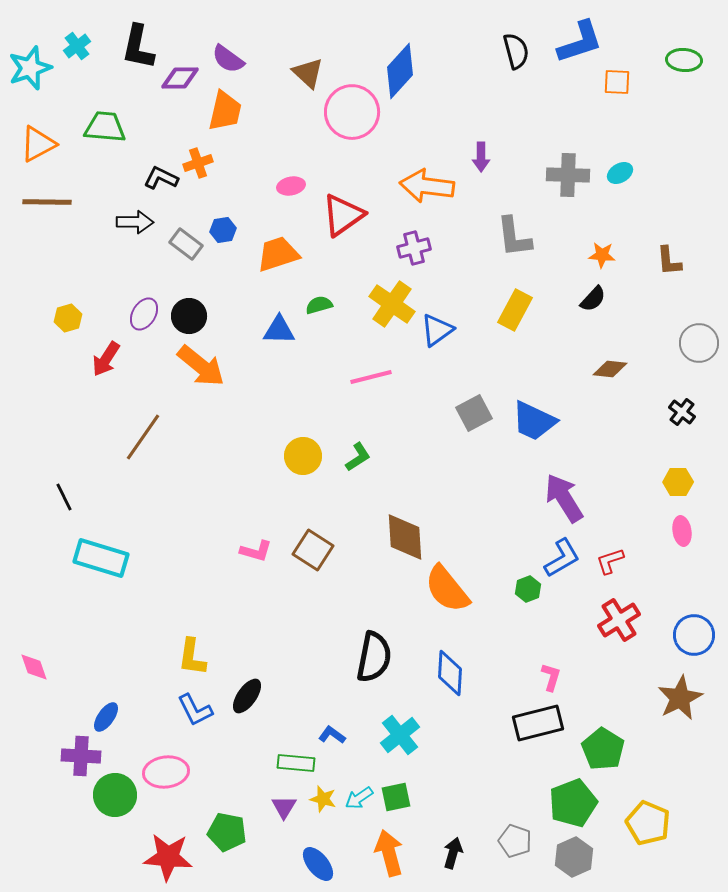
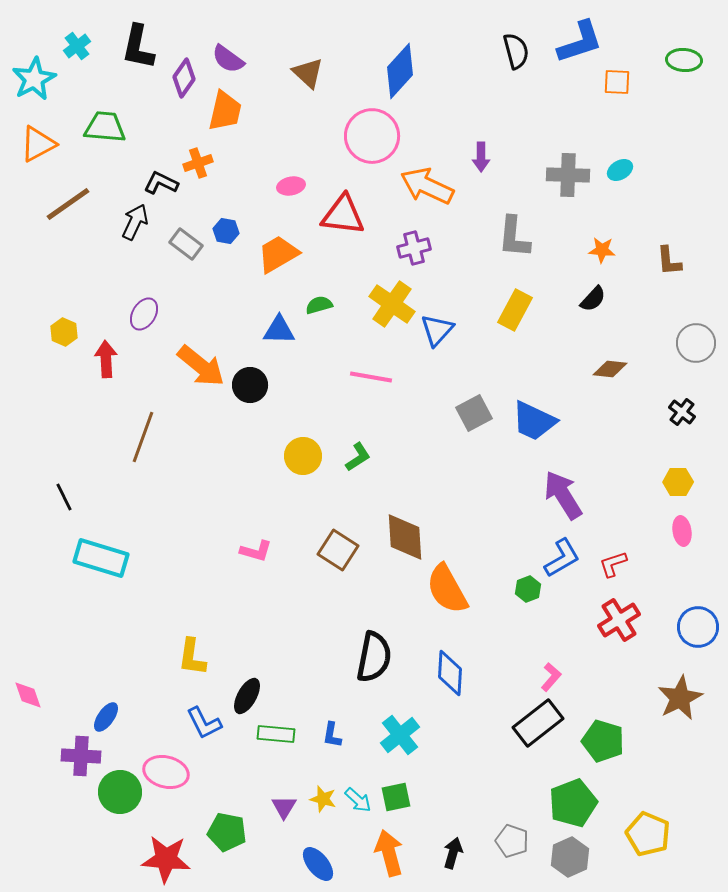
cyan star at (30, 68): moved 4 px right, 11 px down; rotated 9 degrees counterclockwise
purple diamond at (180, 78): moved 4 px right; rotated 54 degrees counterclockwise
pink circle at (352, 112): moved 20 px right, 24 px down
cyan ellipse at (620, 173): moved 3 px up
black L-shape at (161, 178): moved 5 px down
orange arrow at (427, 186): rotated 18 degrees clockwise
brown line at (47, 202): moved 21 px right, 2 px down; rotated 36 degrees counterclockwise
red triangle at (343, 215): rotated 42 degrees clockwise
black arrow at (135, 222): rotated 66 degrees counterclockwise
blue hexagon at (223, 230): moved 3 px right, 1 px down; rotated 20 degrees clockwise
gray L-shape at (514, 237): rotated 12 degrees clockwise
orange trapezoid at (278, 254): rotated 12 degrees counterclockwise
orange star at (602, 255): moved 5 px up
black circle at (189, 316): moved 61 px right, 69 px down
yellow hexagon at (68, 318): moved 4 px left, 14 px down; rotated 20 degrees counterclockwise
blue triangle at (437, 330): rotated 12 degrees counterclockwise
gray circle at (699, 343): moved 3 px left
red arrow at (106, 359): rotated 144 degrees clockwise
pink line at (371, 377): rotated 24 degrees clockwise
brown line at (143, 437): rotated 15 degrees counterclockwise
purple arrow at (564, 498): moved 1 px left, 3 px up
brown square at (313, 550): moved 25 px right
red L-shape at (610, 561): moved 3 px right, 3 px down
orange semicircle at (447, 589): rotated 10 degrees clockwise
blue circle at (694, 635): moved 4 px right, 8 px up
pink diamond at (34, 667): moved 6 px left, 28 px down
pink L-shape at (551, 677): rotated 24 degrees clockwise
black ellipse at (247, 696): rotated 6 degrees counterclockwise
blue L-shape at (195, 710): moved 9 px right, 13 px down
black rectangle at (538, 723): rotated 24 degrees counterclockwise
blue L-shape at (332, 735): rotated 116 degrees counterclockwise
green pentagon at (603, 749): moved 8 px up; rotated 15 degrees counterclockwise
green rectangle at (296, 763): moved 20 px left, 29 px up
pink ellipse at (166, 772): rotated 21 degrees clockwise
green circle at (115, 795): moved 5 px right, 3 px up
cyan arrow at (359, 798): moved 1 px left, 2 px down; rotated 104 degrees counterclockwise
yellow pentagon at (648, 823): moved 11 px down
gray pentagon at (515, 841): moved 3 px left
red star at (168, 857): moved 2 px left, 2 px down
gray hexagon at (574, 857): moved 4 px left
